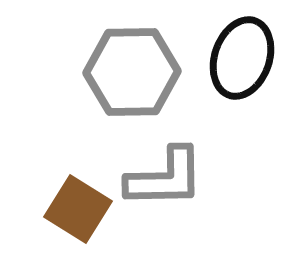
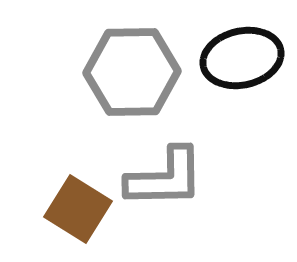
black ellipse: rotated 58 degrees clockwise
